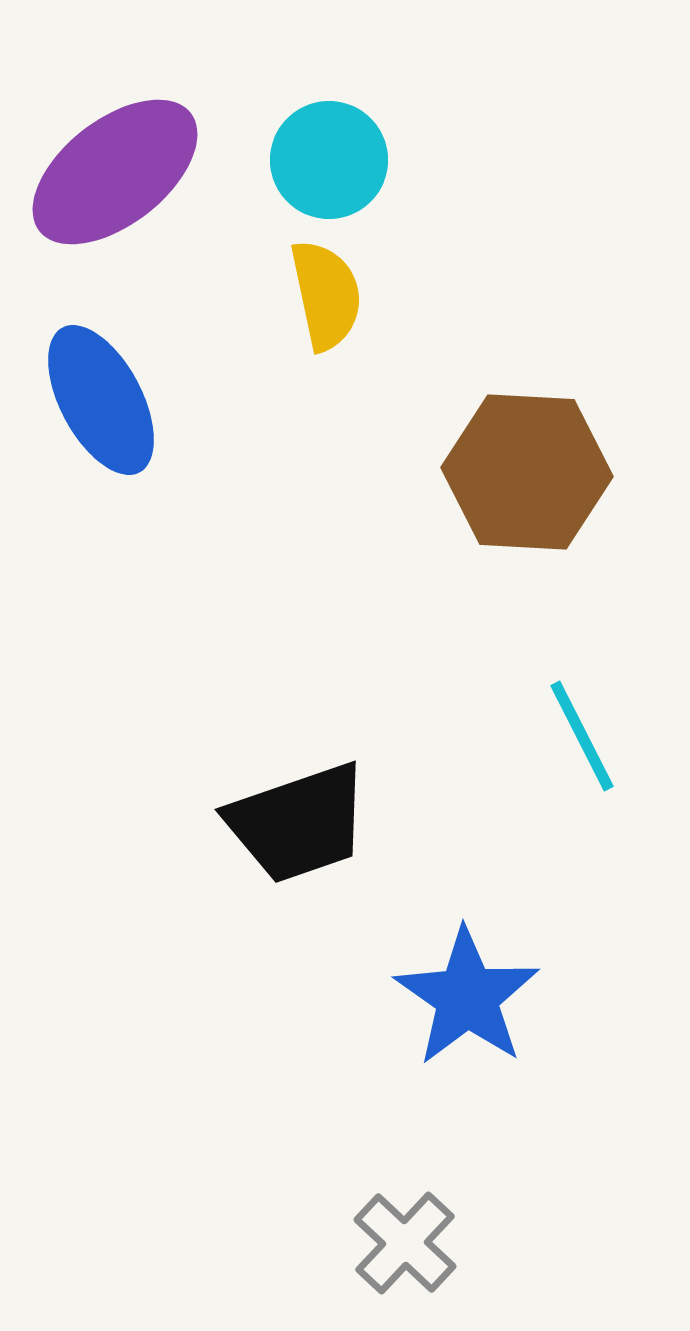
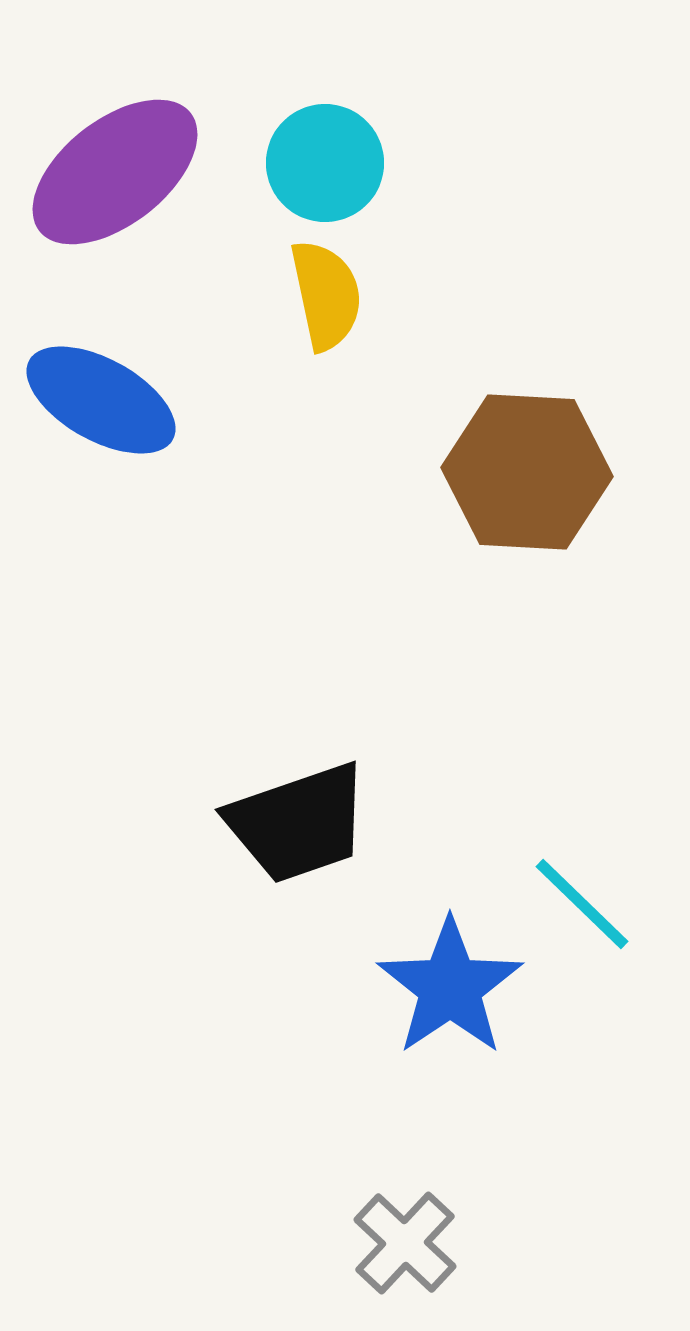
cyan circle: moved 4 px left, 3 px down
blue ellipse: rotated 33 degrees counterclockwise
cyan line: moved 168 px down; rotated 19 degrees counterclockwise
blue star: moved 17 px left, 10 px up; rotated 3 degrees clockwise
